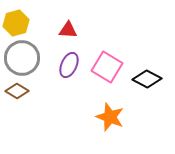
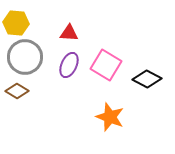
yellow hexagon: rotated 20 degrees clockwise
red triangle: moved 1 px right, 3 px down
gray circle: moved 3 px right, 1 px up
pink square: moved 1 px left, 2 px up
